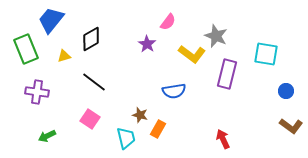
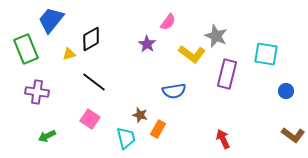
yellow triangle: moved 5 px right, 2 px up
brown L-shape: moved 2 px right, 9 px down
